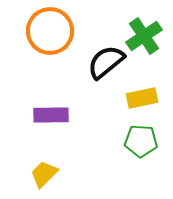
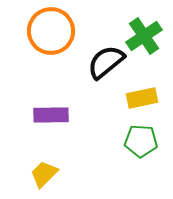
orange circle: moved 1 px right
